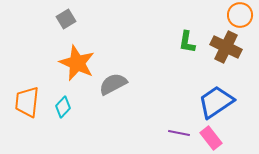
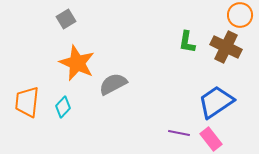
pink rectangle: moved 1 px down
